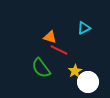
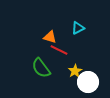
cyan triangle: moved 6 px left
